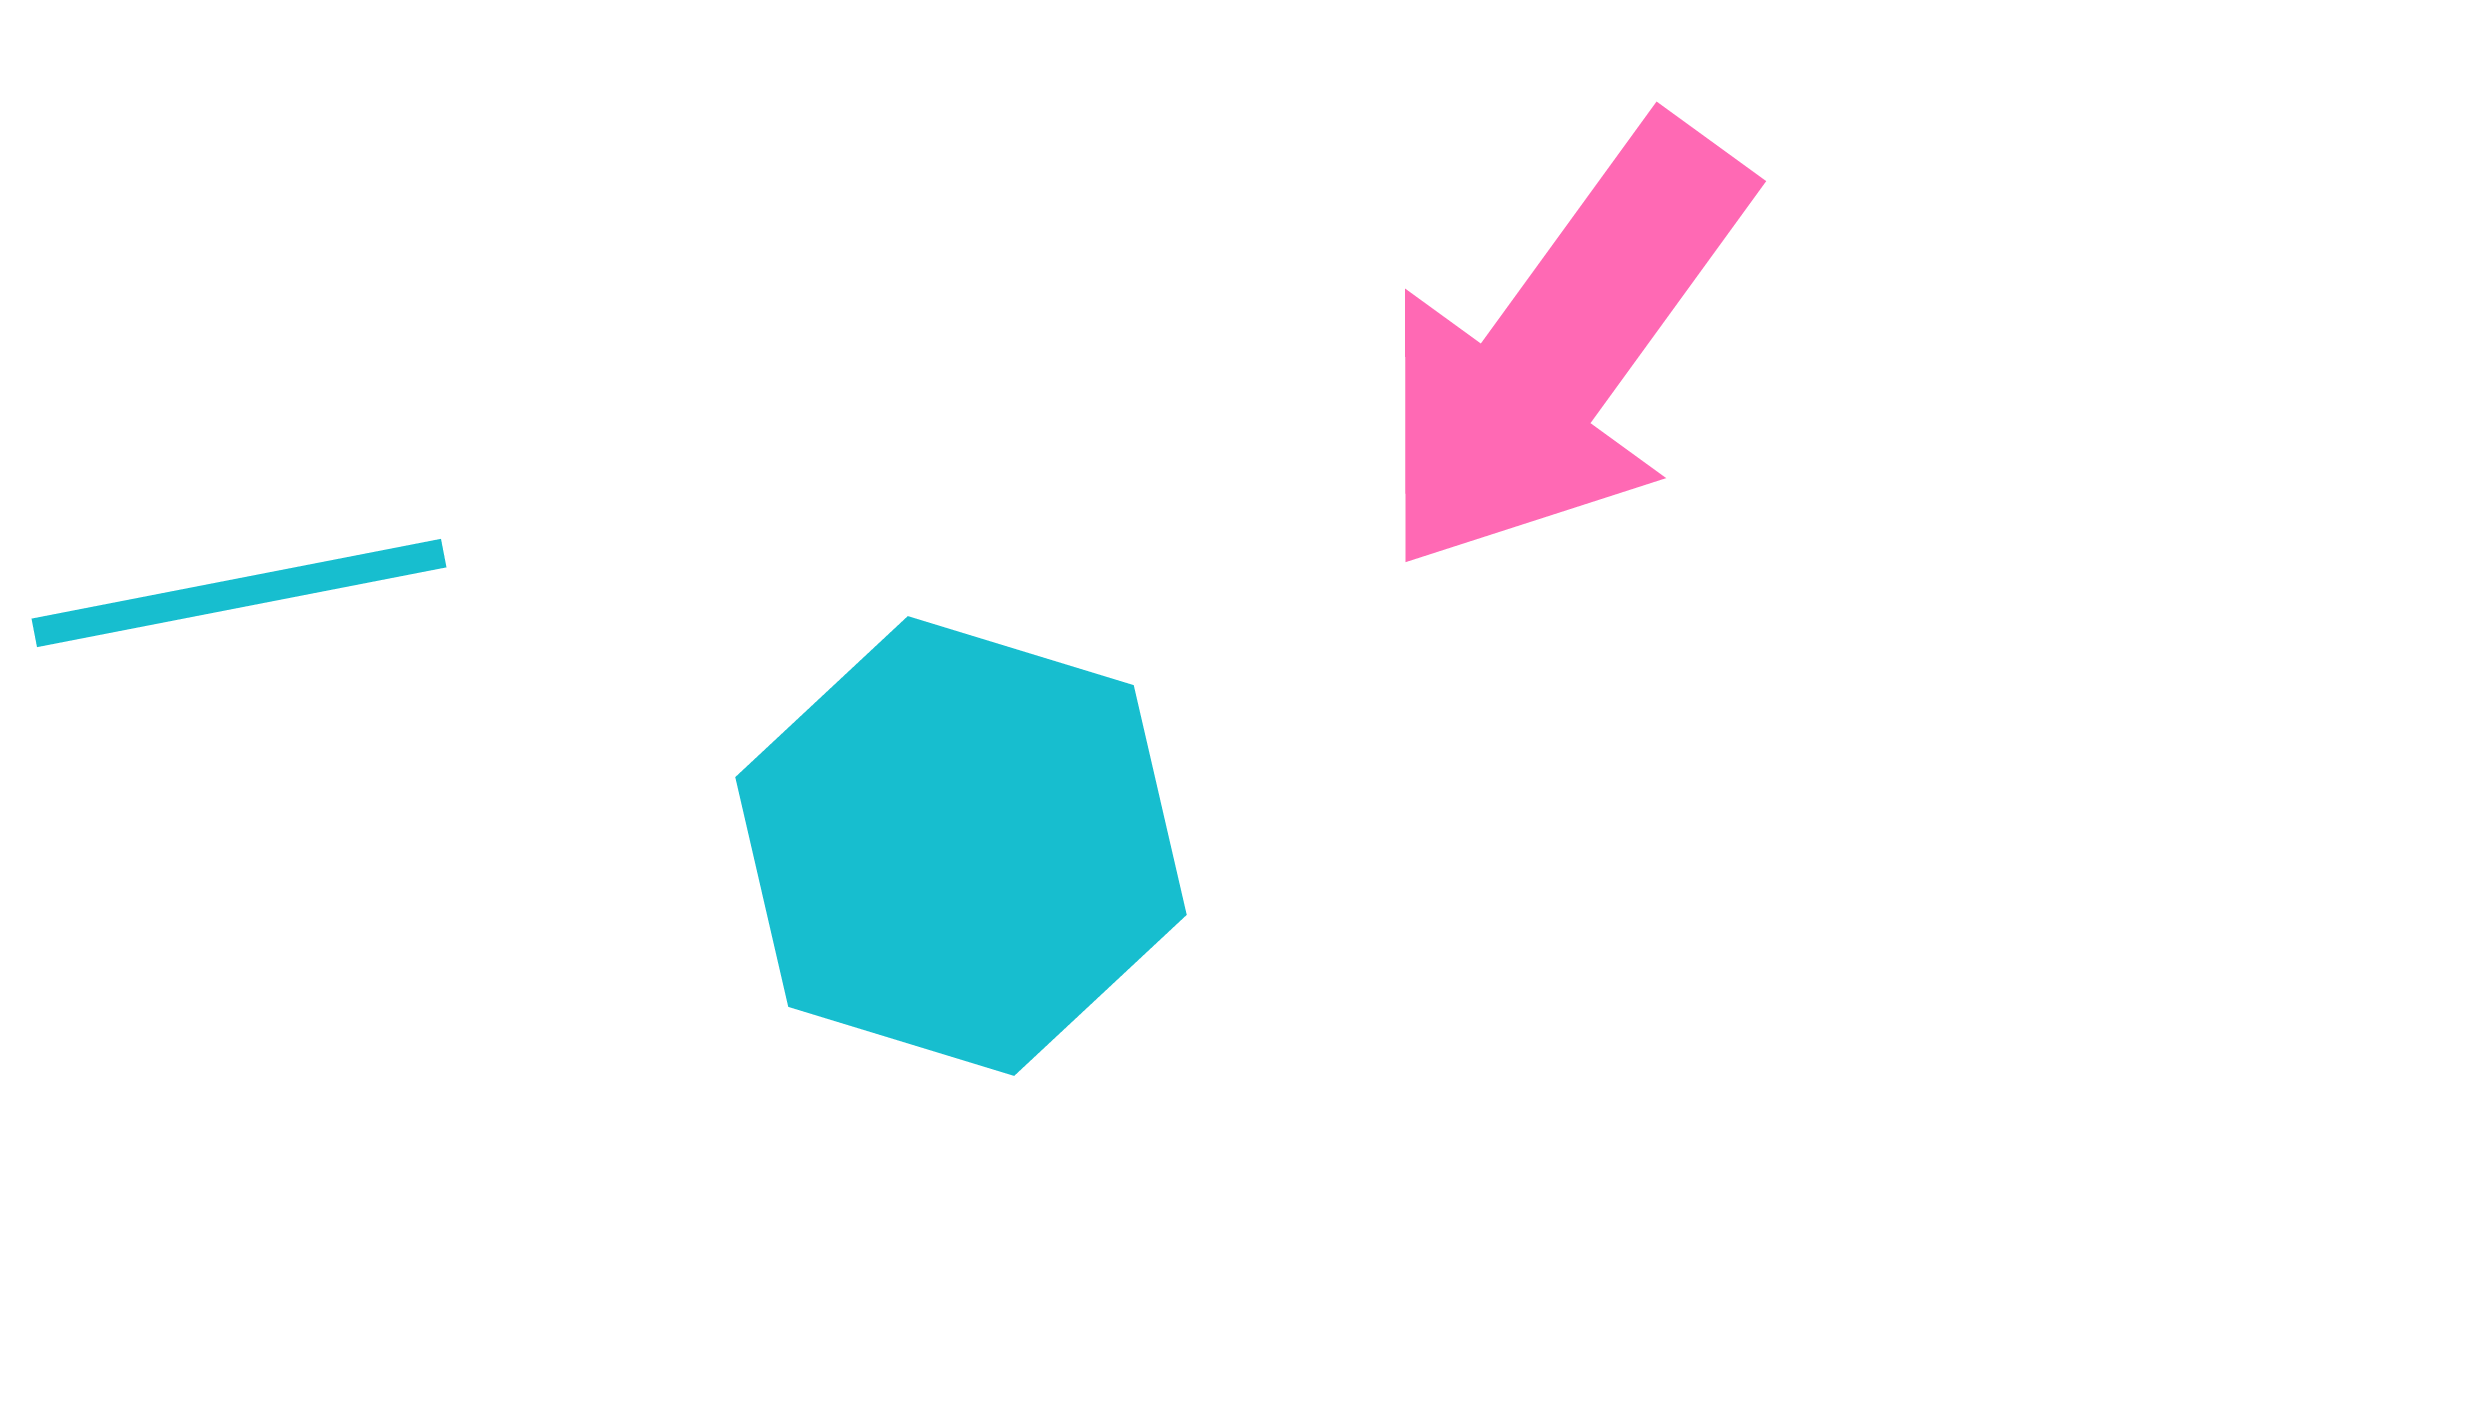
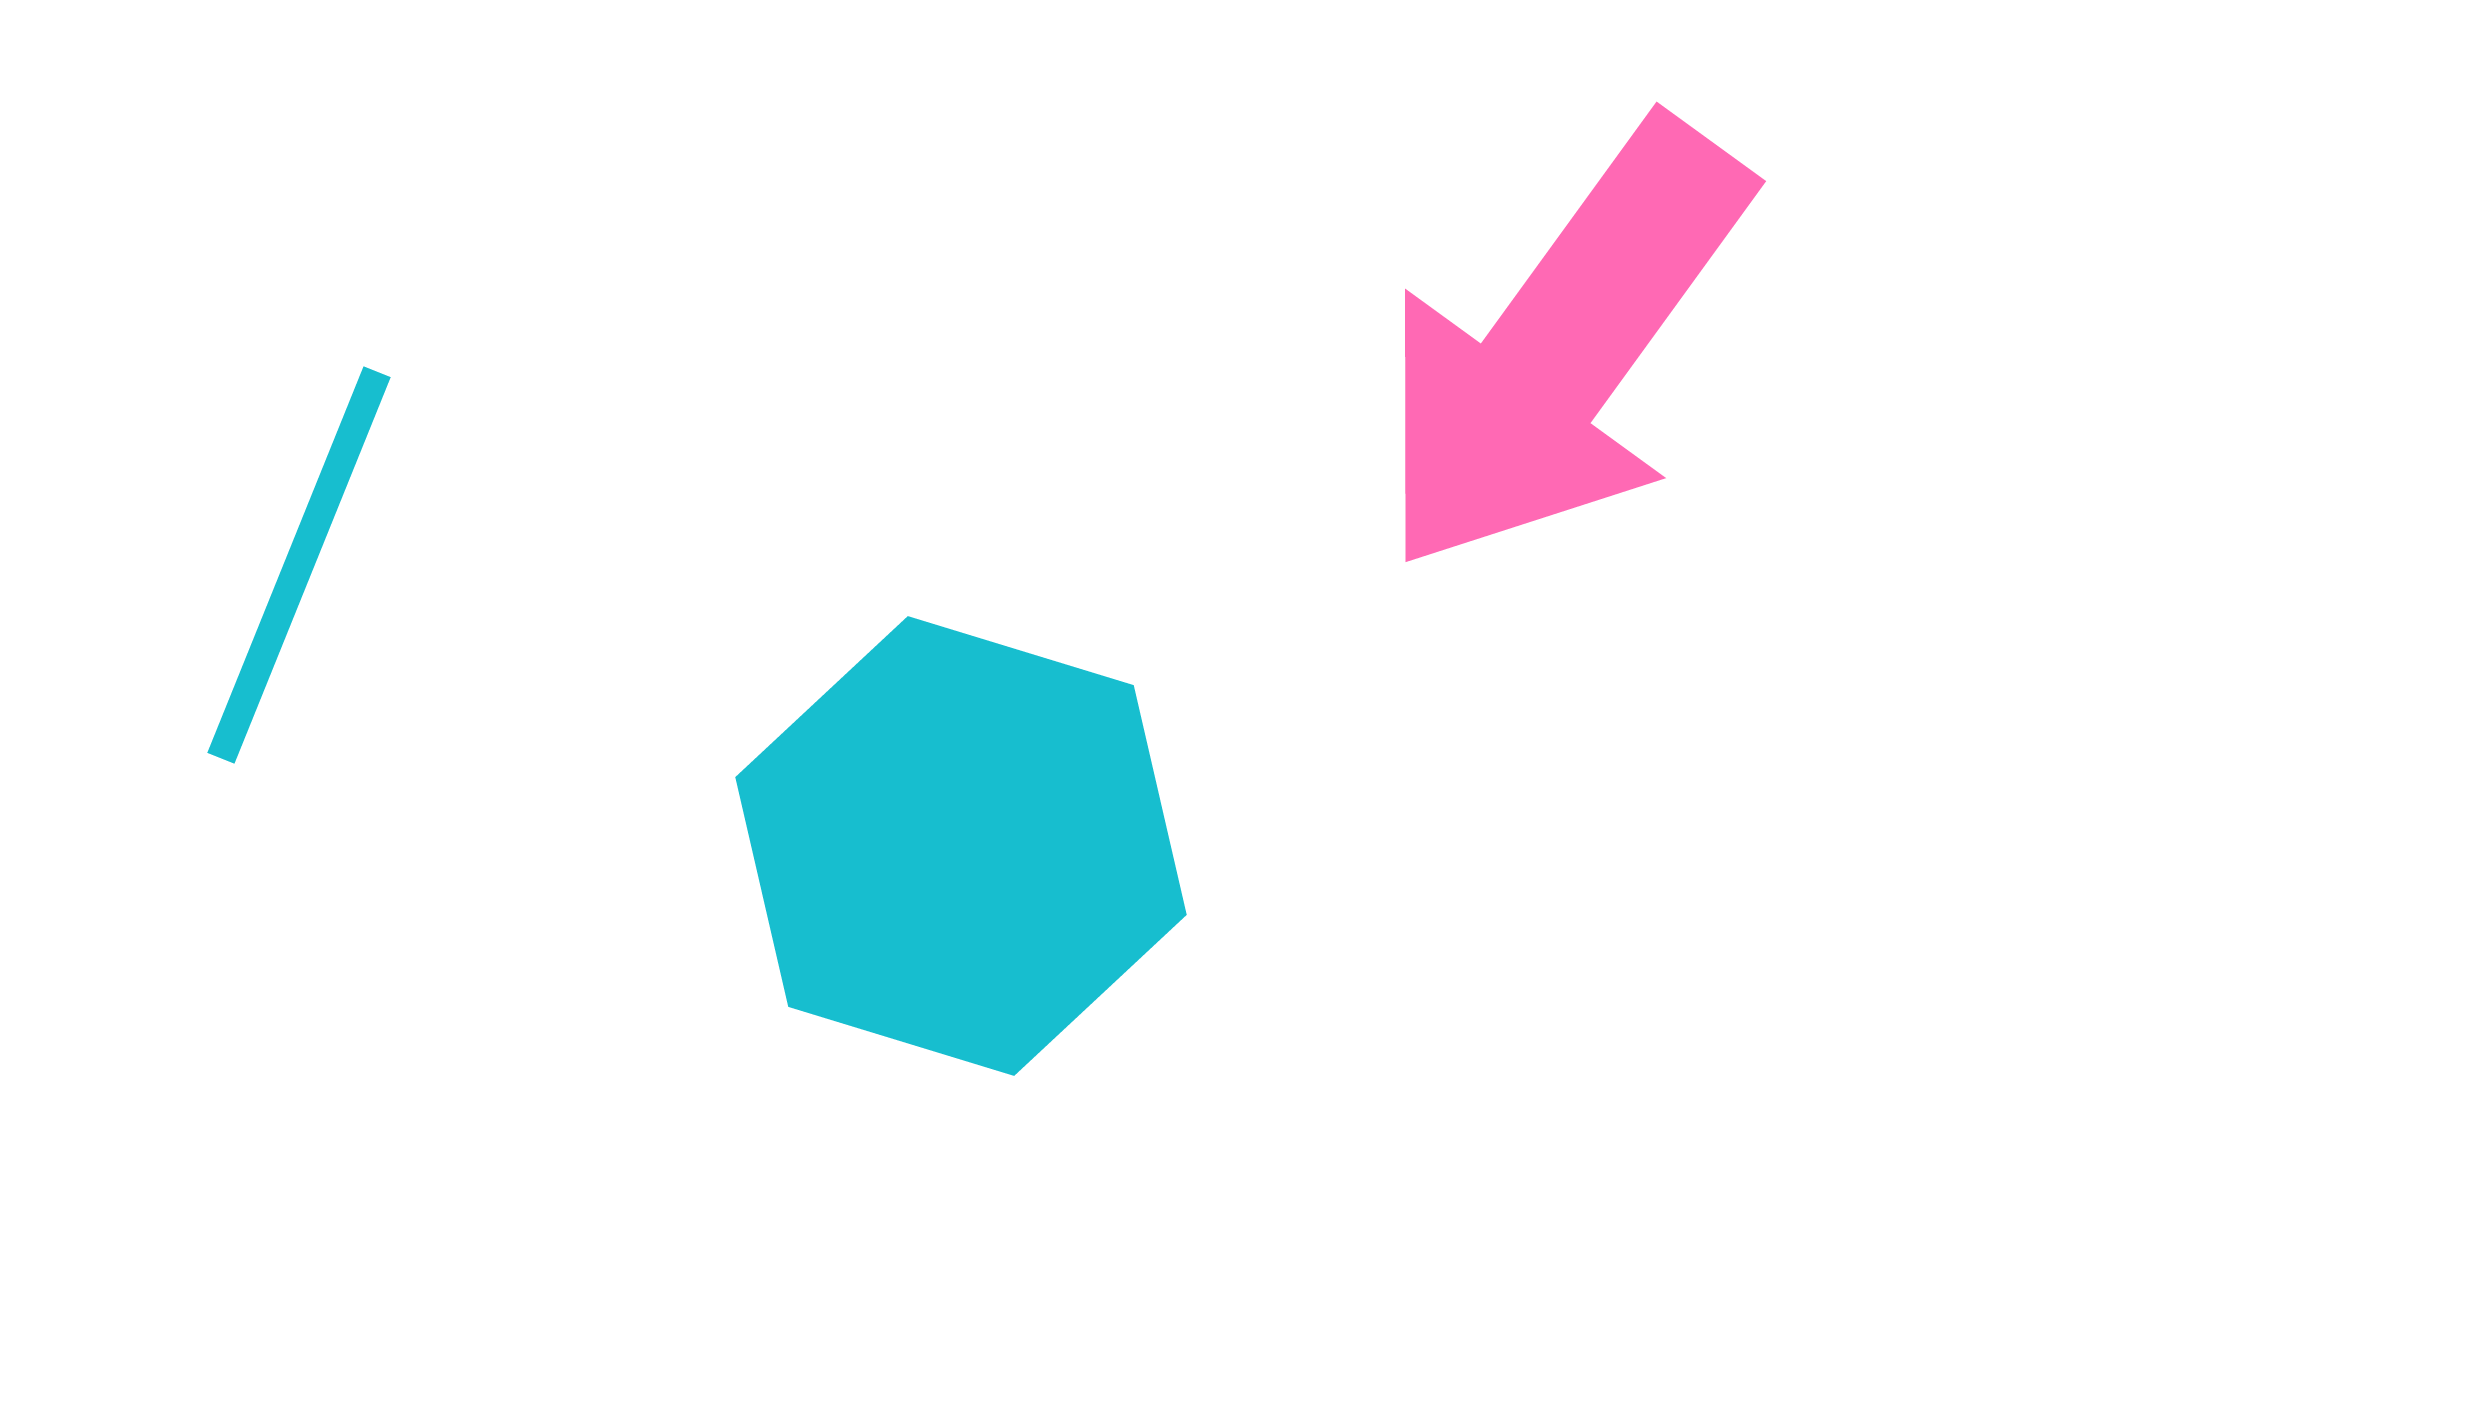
cyan line: moved 60 px right, 28 px up; rotated 57 degrees counterclockwise
